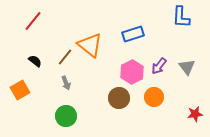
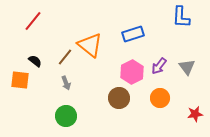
orange square: moved 10 px up; rotated 36 degrees clockwise
orange circle: moved 6 px right, 1 px down
